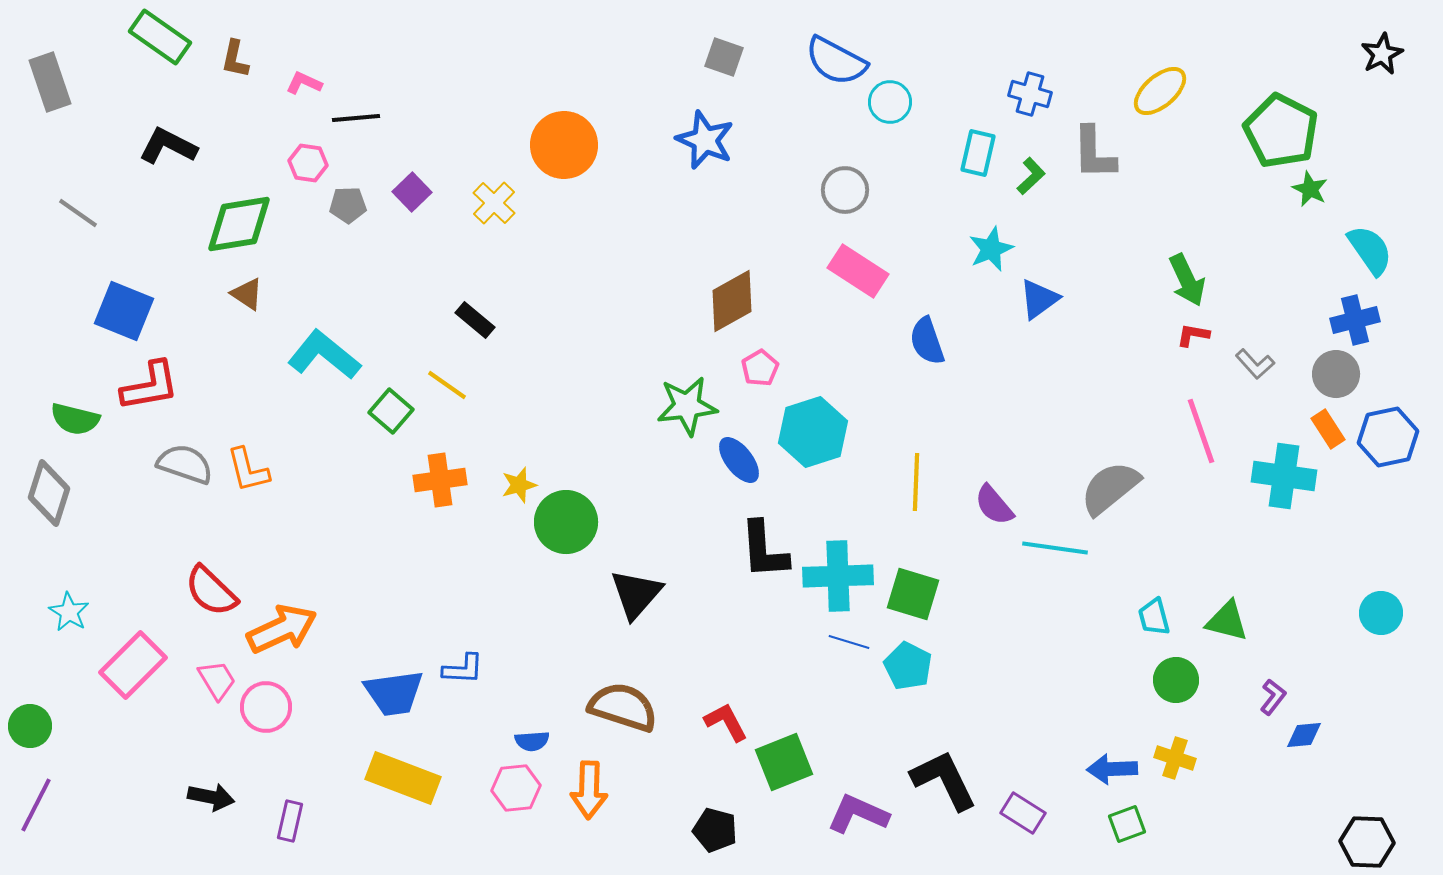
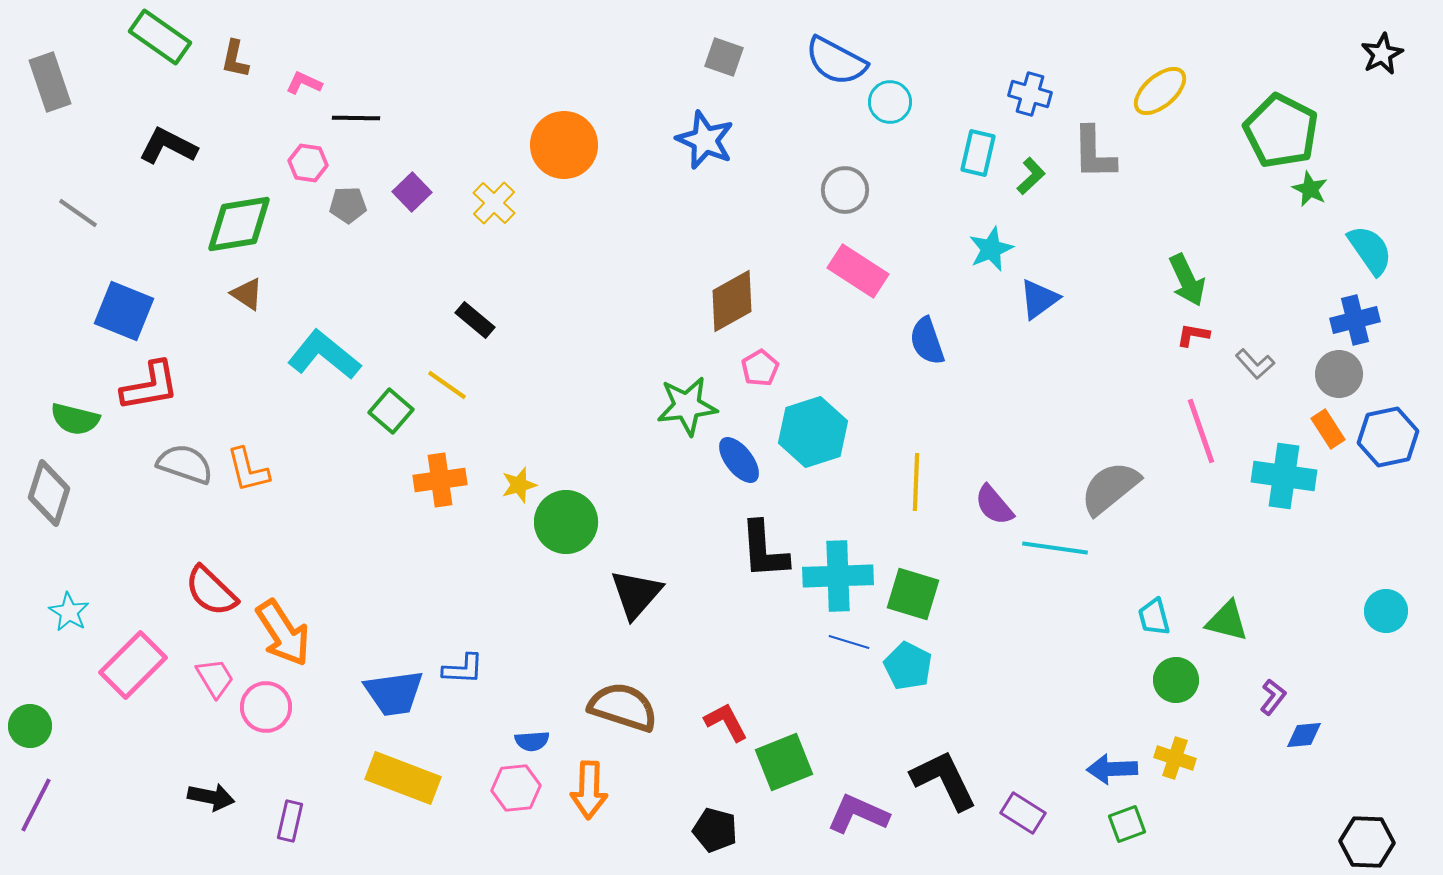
black line at (356, 118): rotated 6 degrees clockwise
gray circle at (1336, 374): moved 3 px right
cyan circle at (1381, 613): moved 5 px right, 2 px up
orange arrow at (282, 629): moved 1 px right, 4 px down; rotated 82 degrees clockwise
pink trapezoid at (217, 680): moved 2 px left, 2 px up
